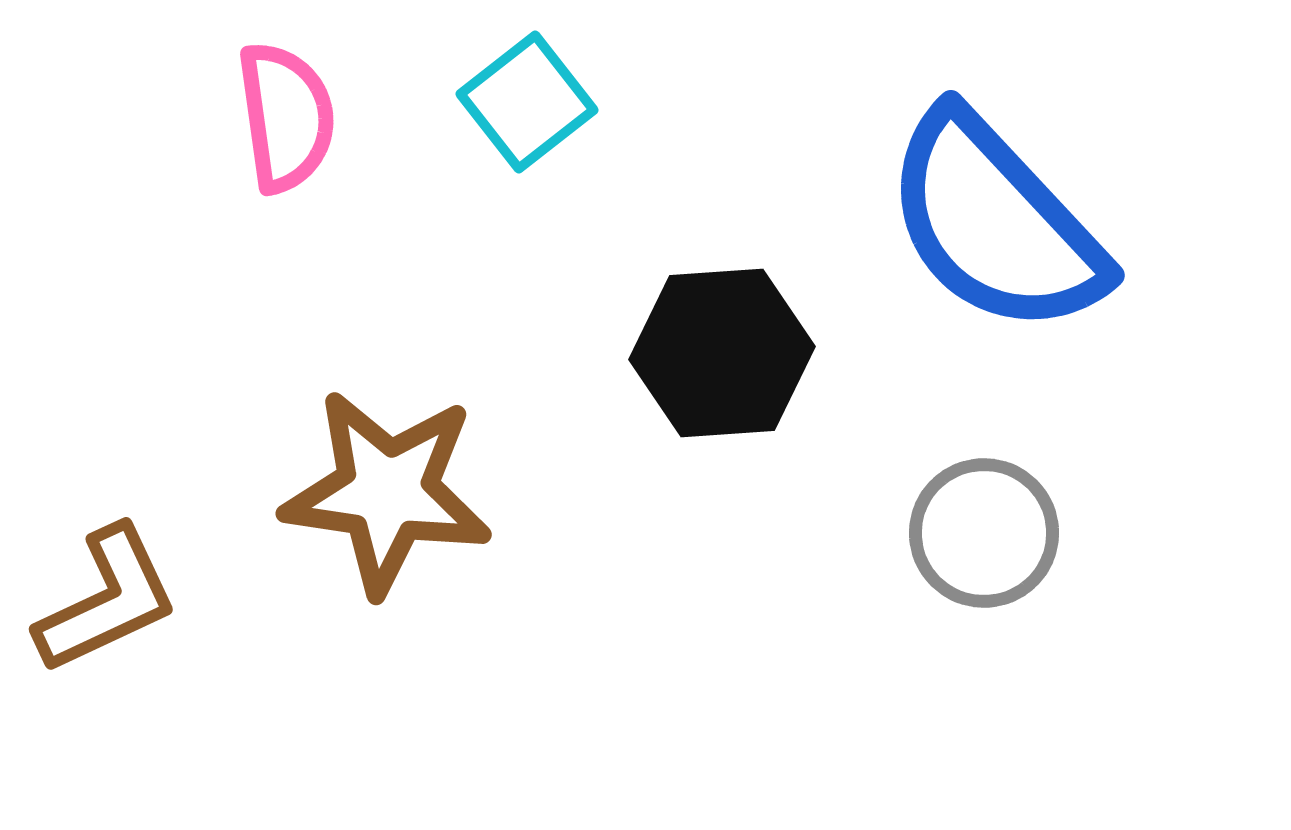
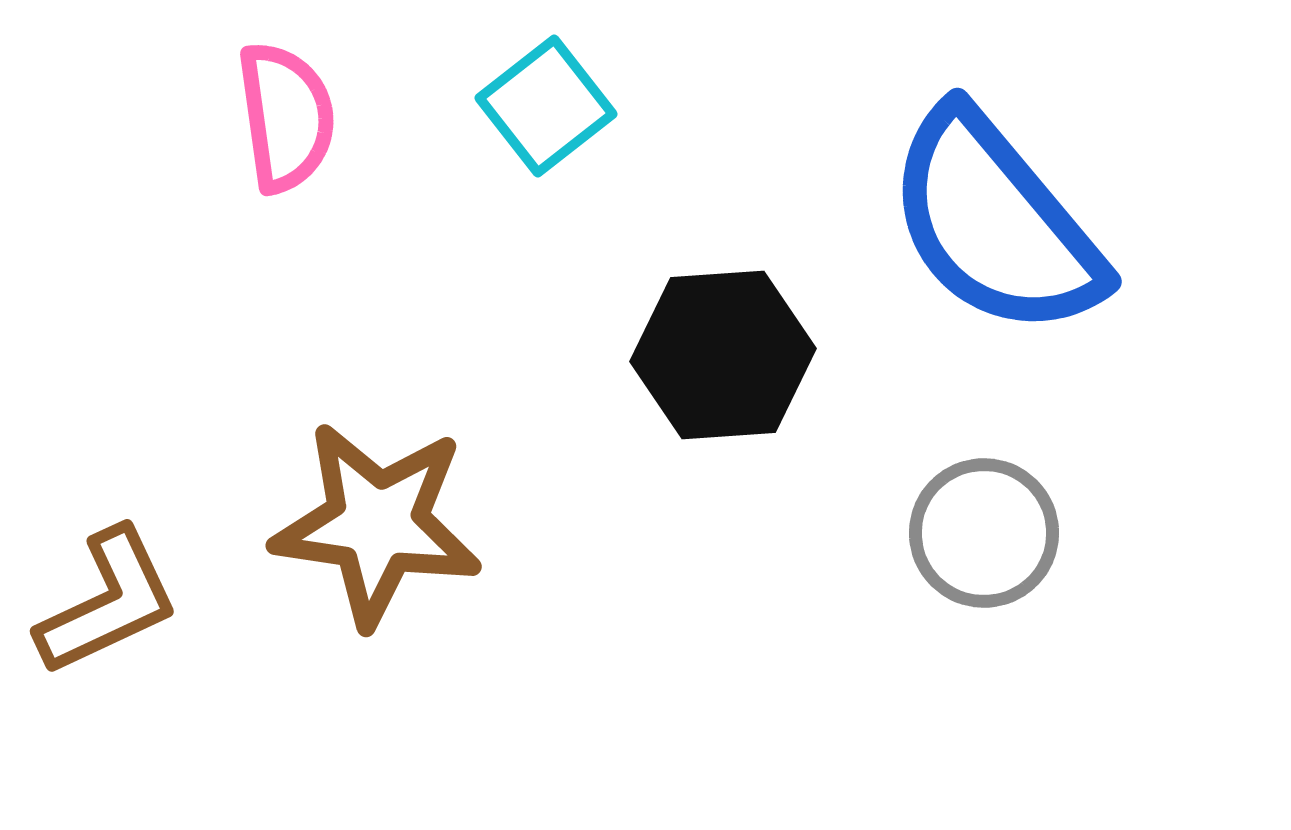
cyan square: moved 19 px right, 4 px down
blue semicircle: rotated 3 degrees clockwise
black hexagon: moved 1 px right, 2 px down
brown star: moved 10 px left, 32 px down
brown L-shape: moved 1 px right, 2 px down
